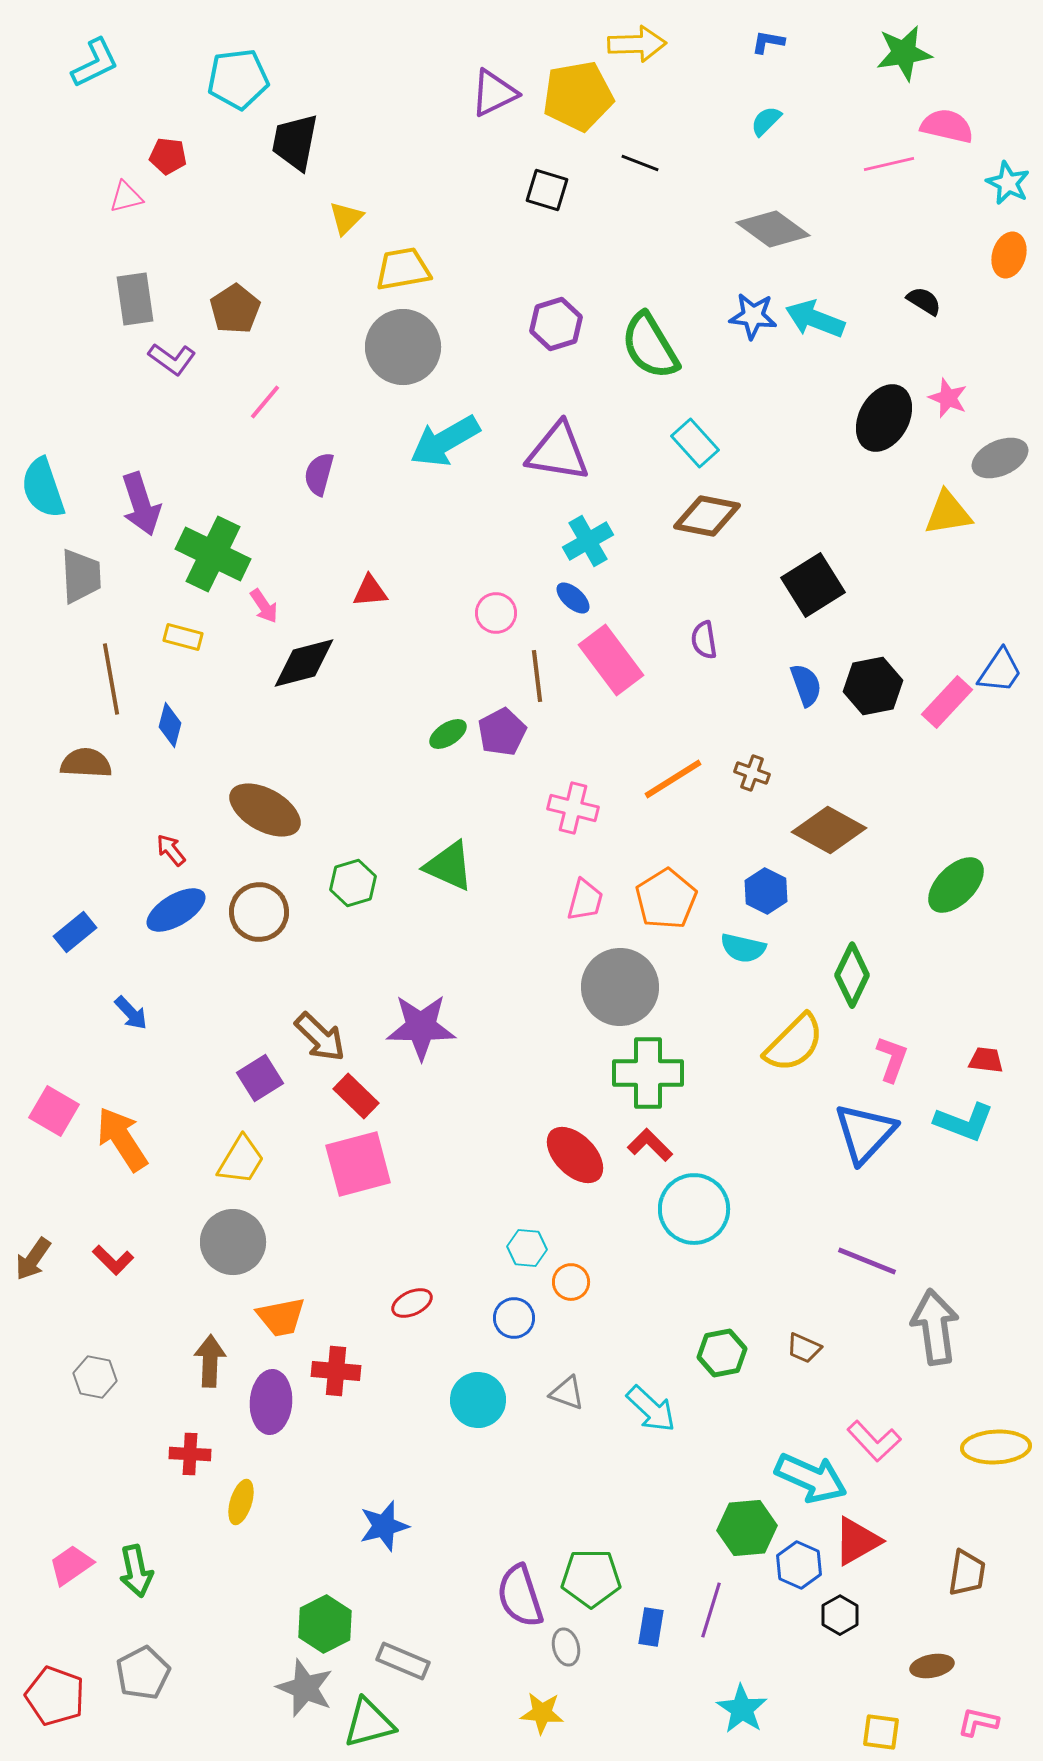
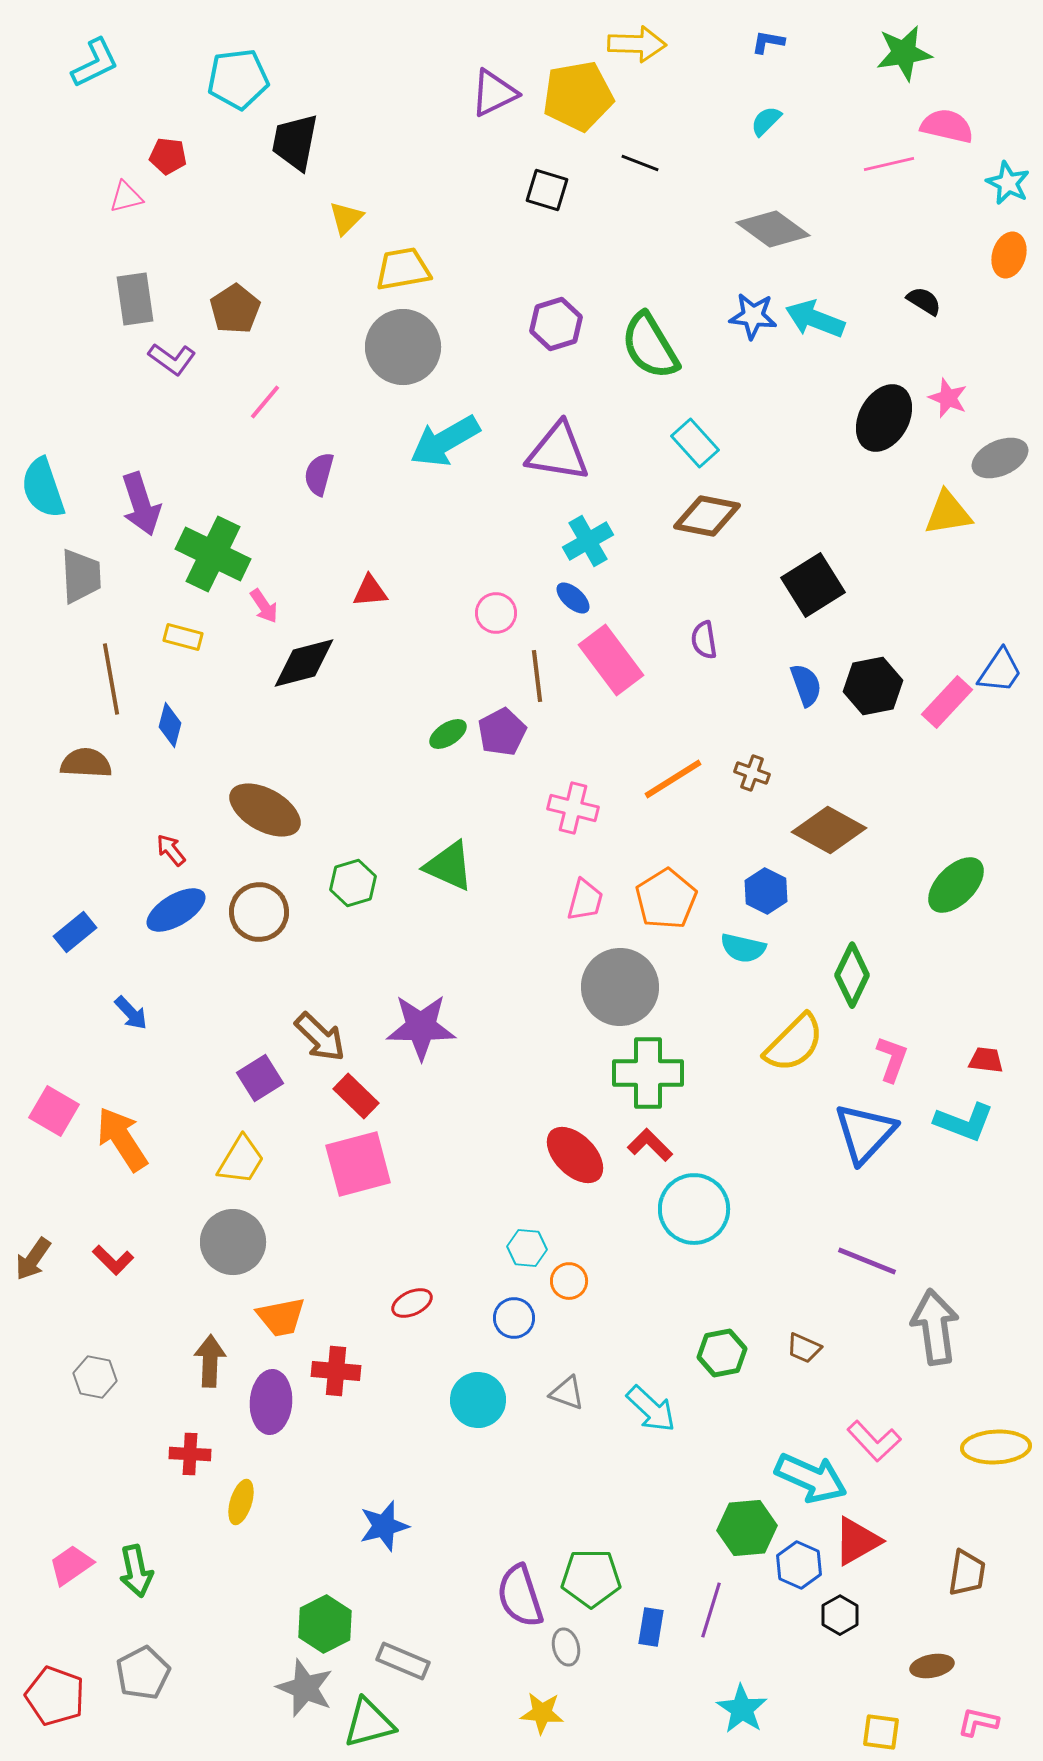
yellow arrow at (637, 44): rotated 4 degrees clockwise
orange circle at (571, 1282): moved 2 px left, 1 px up
